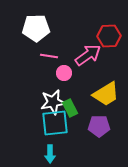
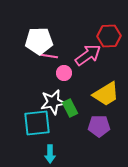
white pentagon: moved 3 px right, 13 px down
cyan square: moved 18 px left
